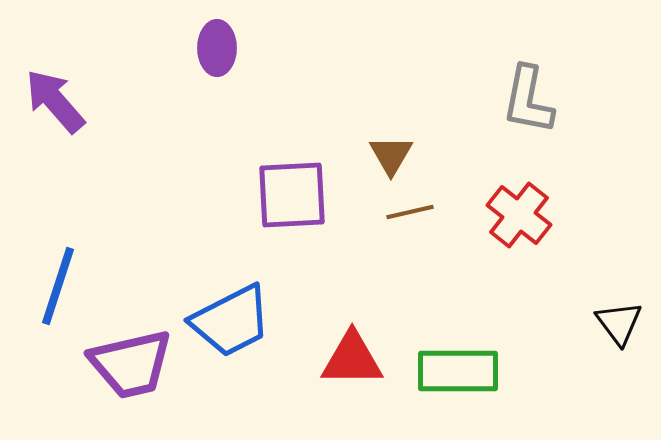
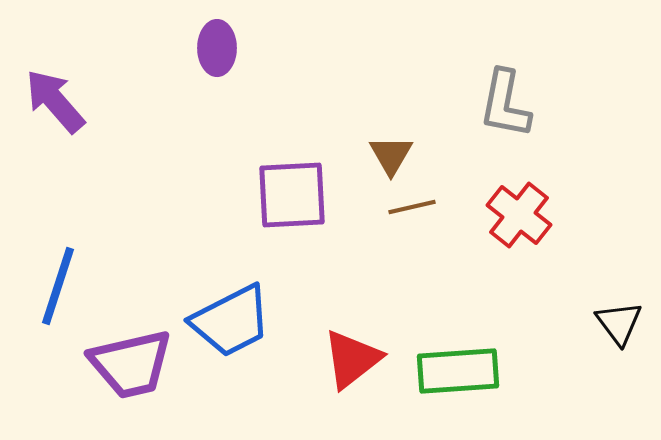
gray L-shape: moved 23 px left, 4 px down
brown line: moved 2 px right, 5 px up
red triangle: rotated 38 degrees counterclockwise
green rectangle: rotated 4 degrees counterclockwise
